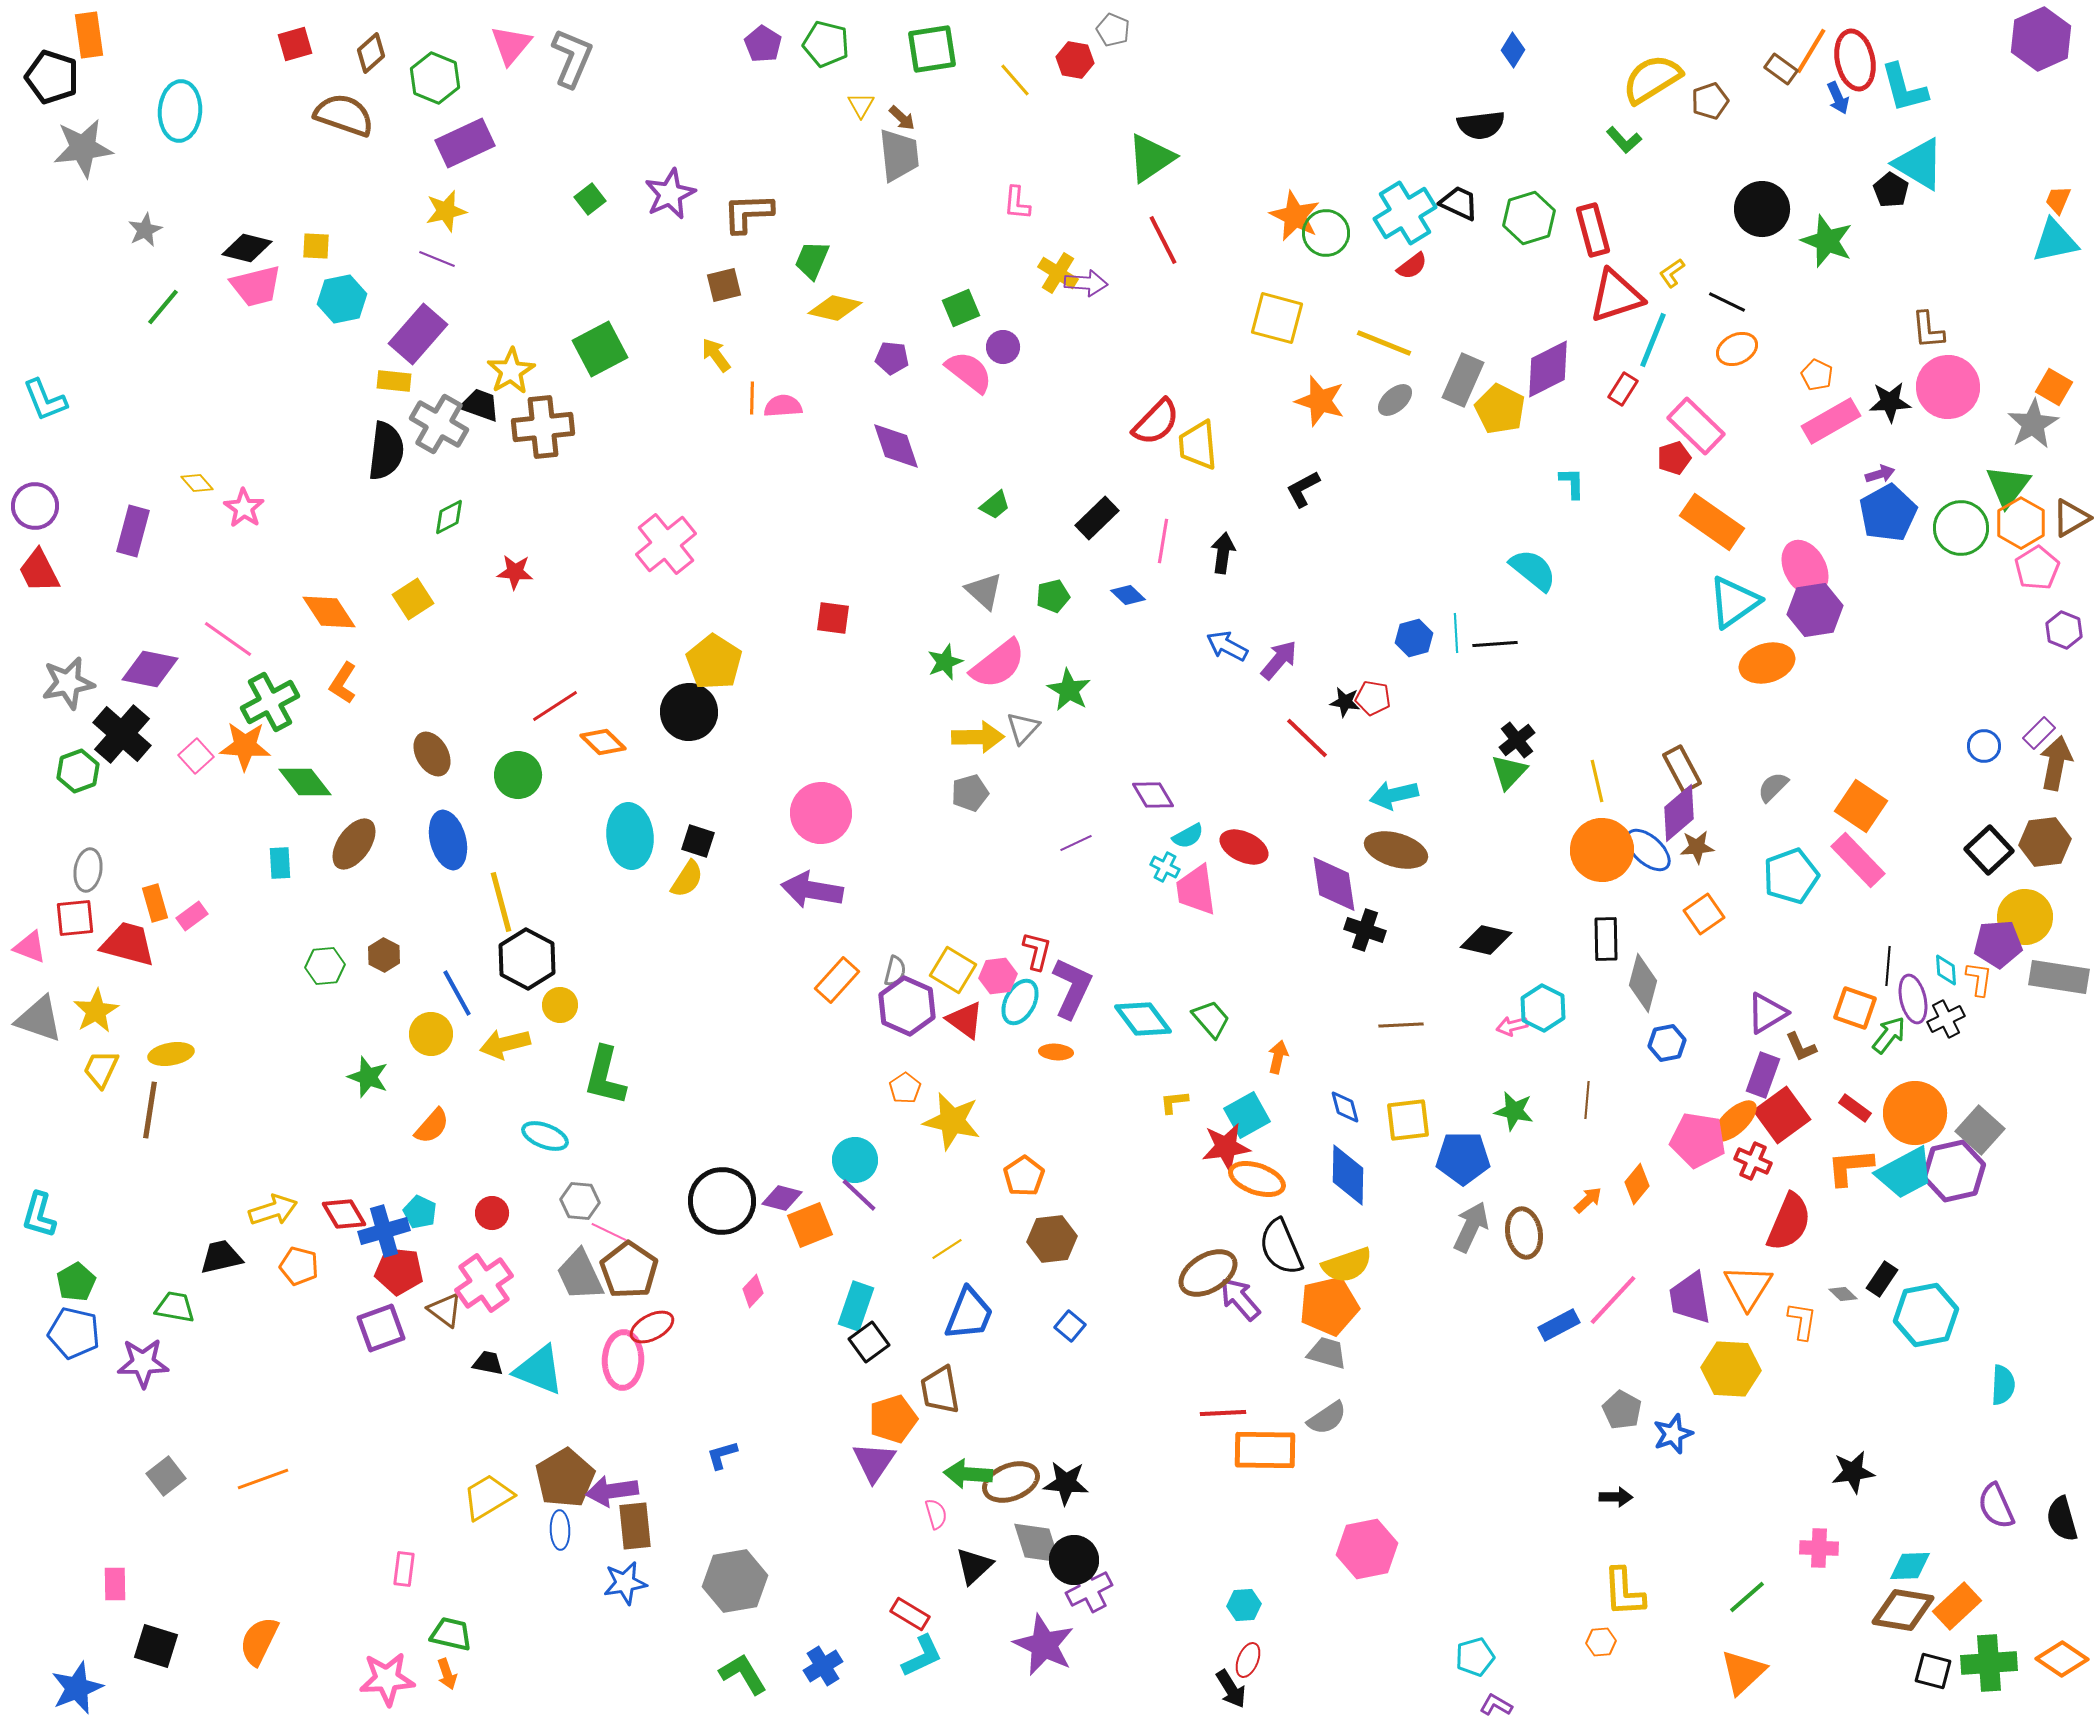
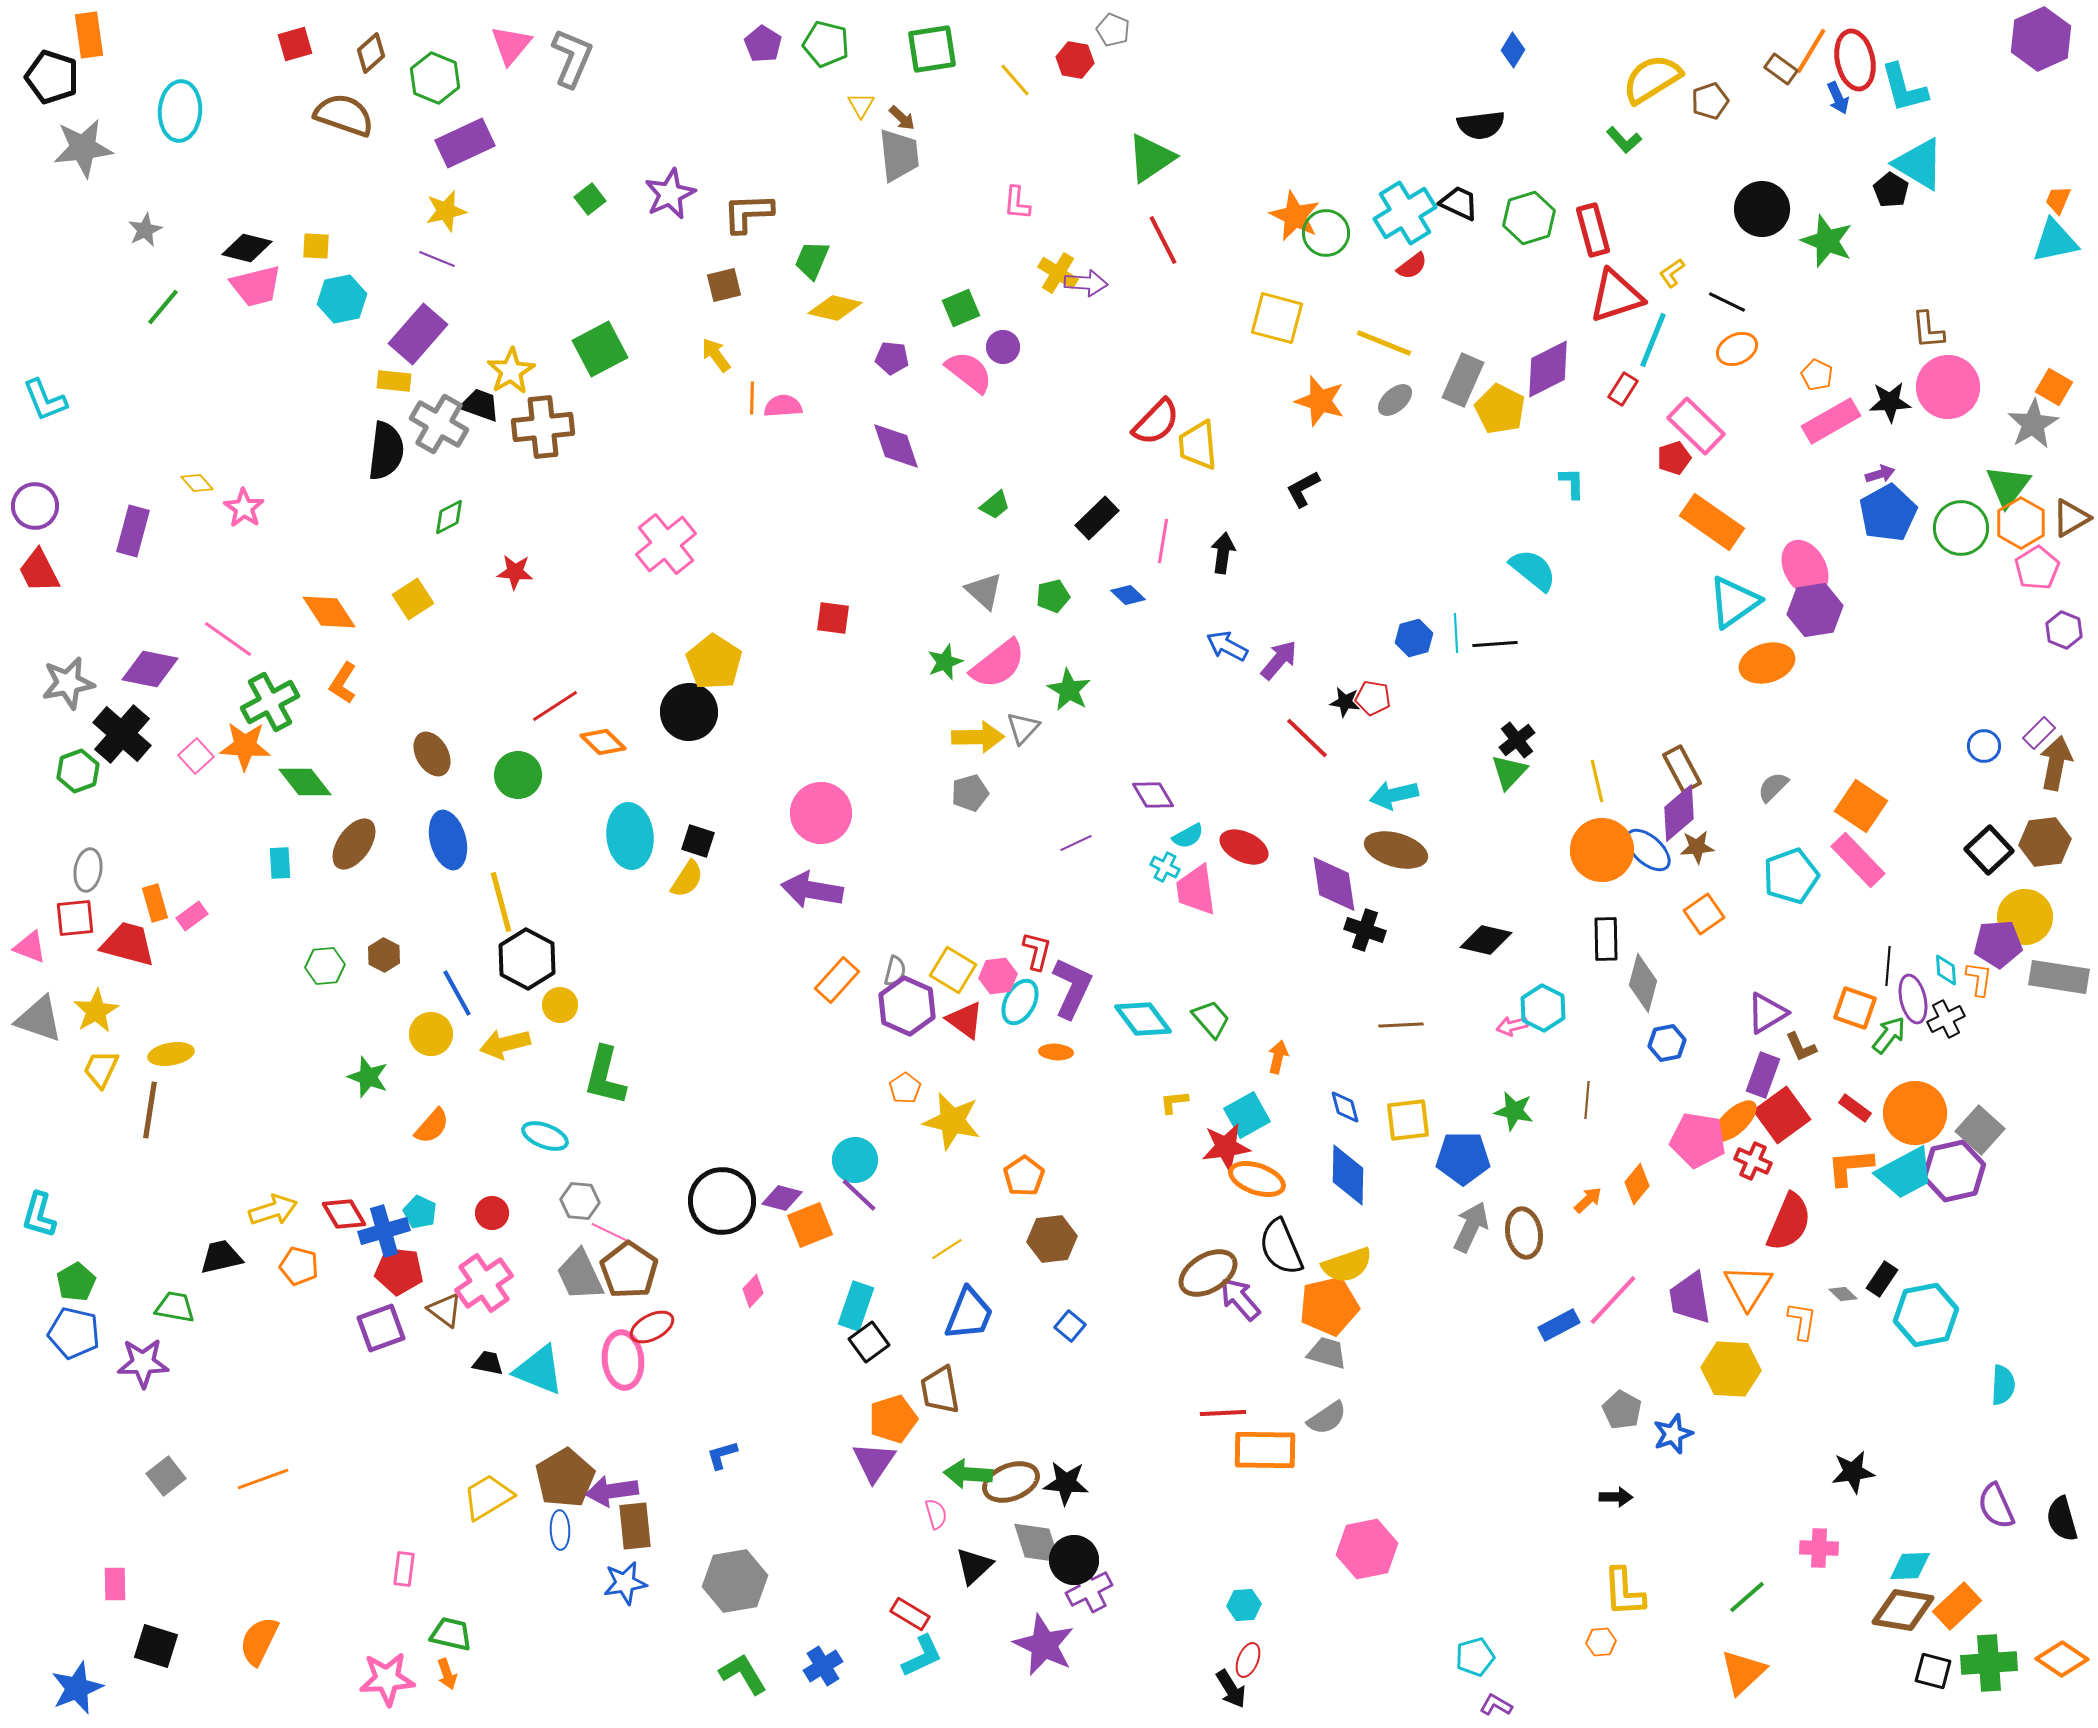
pink ellipse at (623, 1360): rotated 8 degrees counterclockwise
